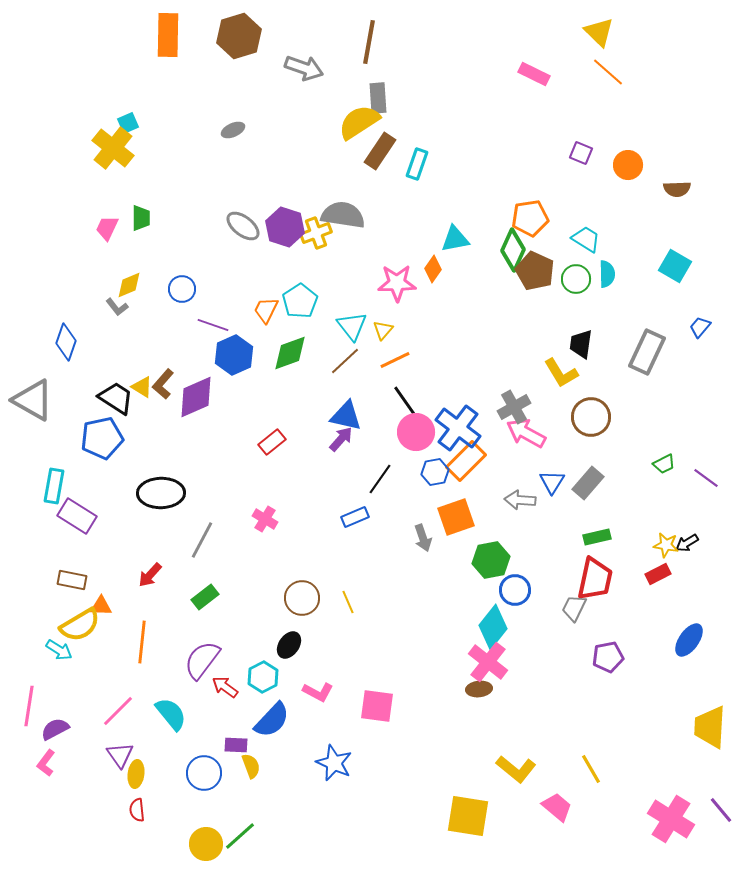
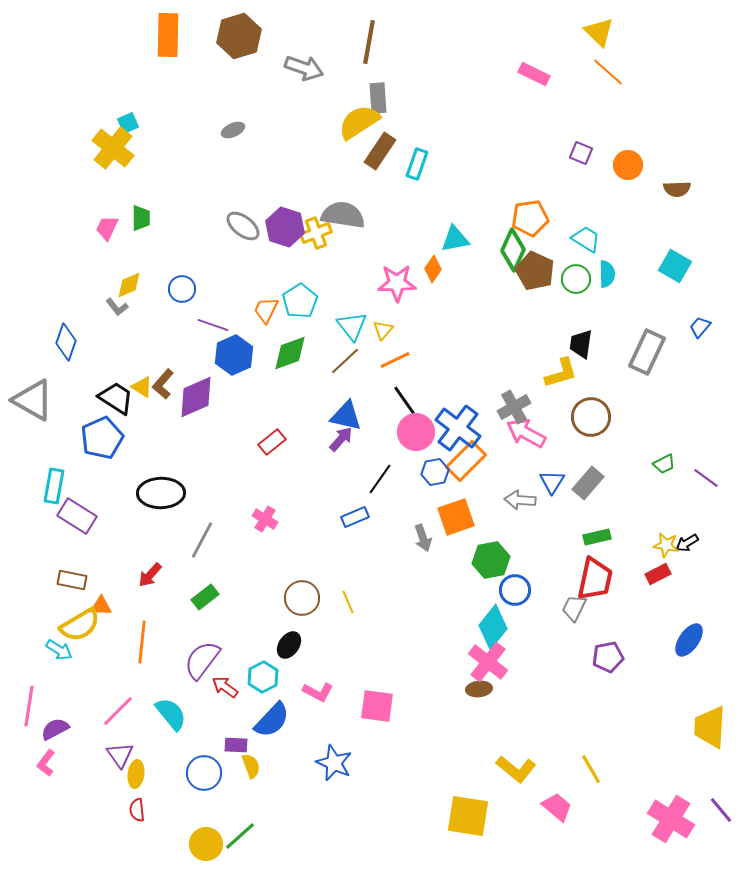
yellow L-shape at (561, 373): rotated 75 degrees counterclockwise
blue pentagon at (102, 438): rotated 12 degrees counterclockwise
